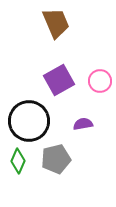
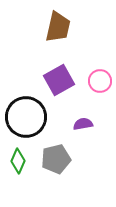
brown trapezoid: moved 2 px right, 4 px down; rotated 36 degrees clockwise
black circle: moved 3 px left, 4 px up
